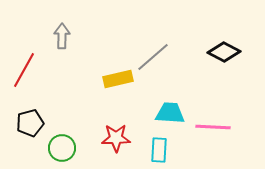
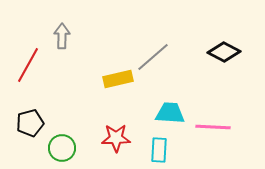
red line: moved 4 px right, 5 px up
